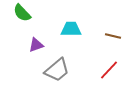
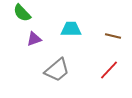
purple triangle: moved 2 px left, 6 px up
